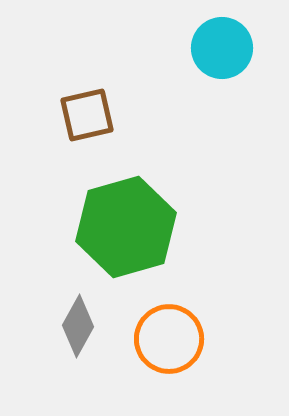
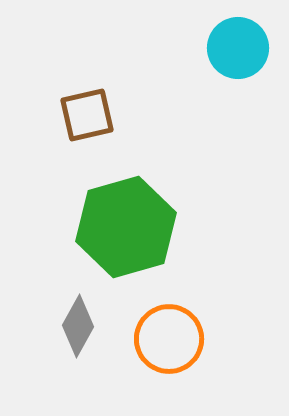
cyan circle: moved 16 px right
